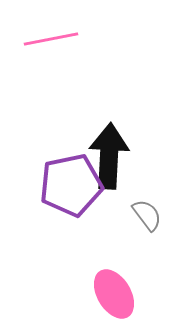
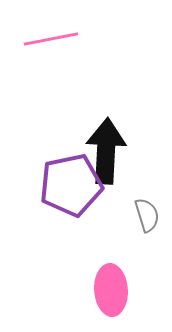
black arrow: moved 3 px left, 5 px up
gray semicircle: rotated 20 degrees clockwise
pink ellipse: moved 3 px left, 4 px up; rotated 27 degrees clockwise
